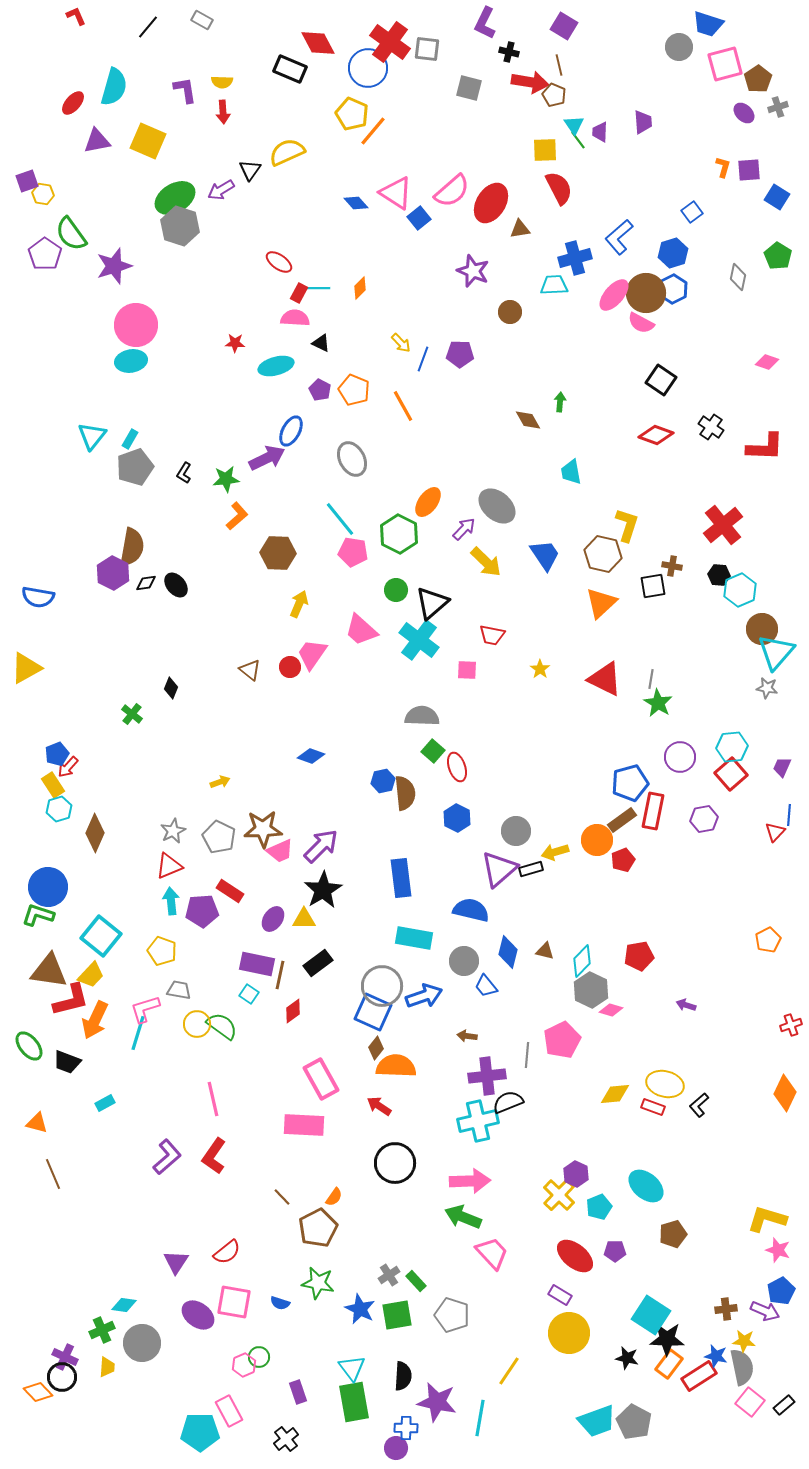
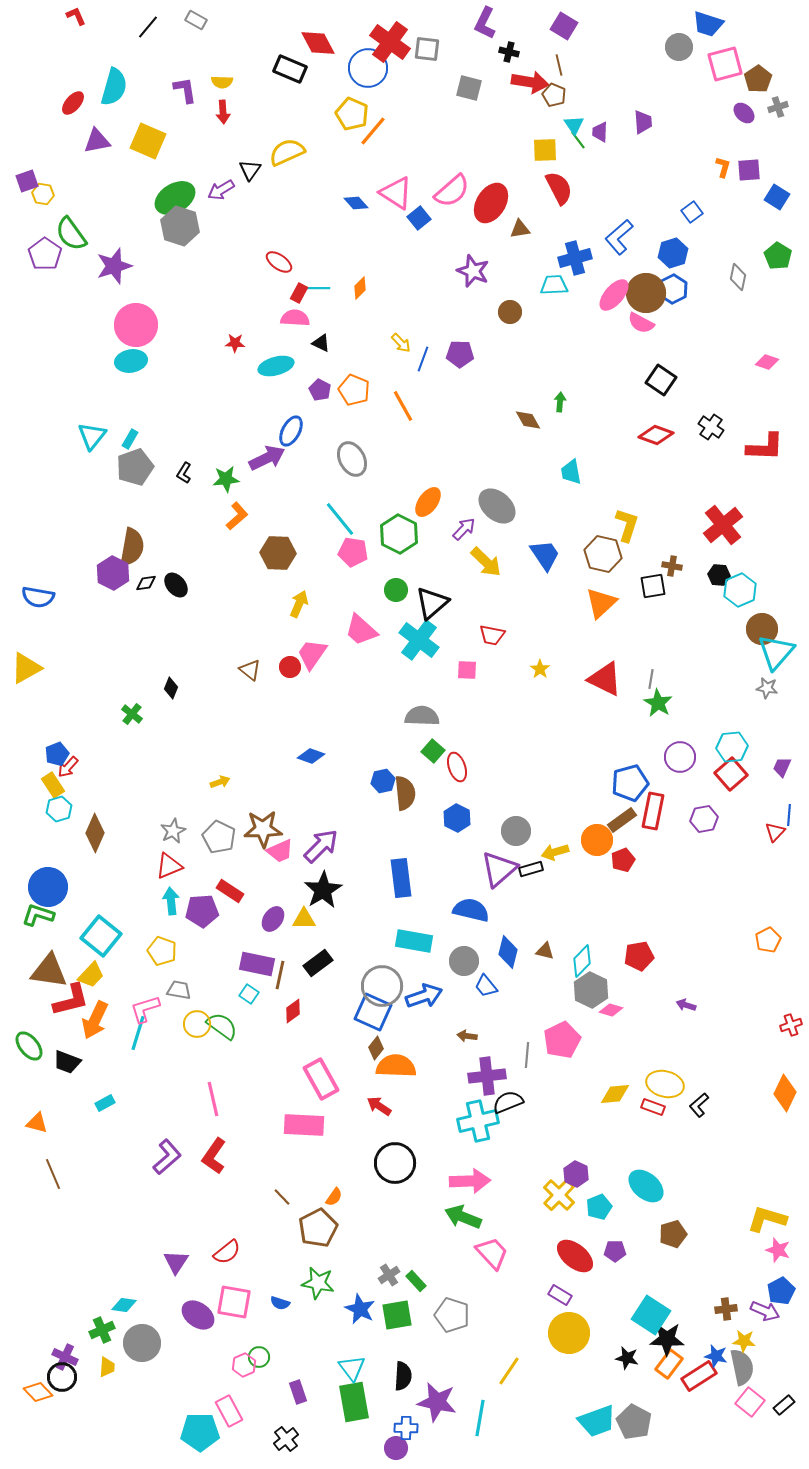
gray rectangle at (202, 20): moved 6 px left
cyan rectangle at (414, 938): moved 3 px down
